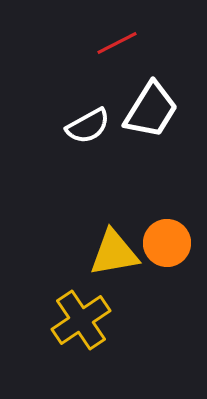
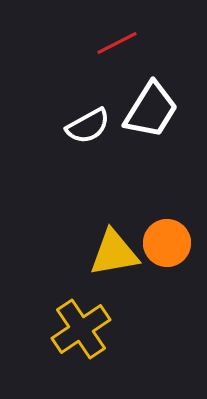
yellow cross: moved 9 px down
